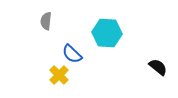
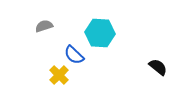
gray semicircle: moved 2 px left, 5 px down; rotated 66 degrees clockwise
cyan hexagon: moved 7 px left
blue semicircle: moved 2 px right, 1 px down
